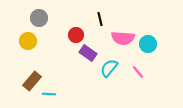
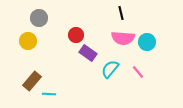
black line: moved 21 px right, 6 px up
cyan circle: moved 1 px left, 2 px up
cyan semicircle: moved 1 px right, 1 px down
